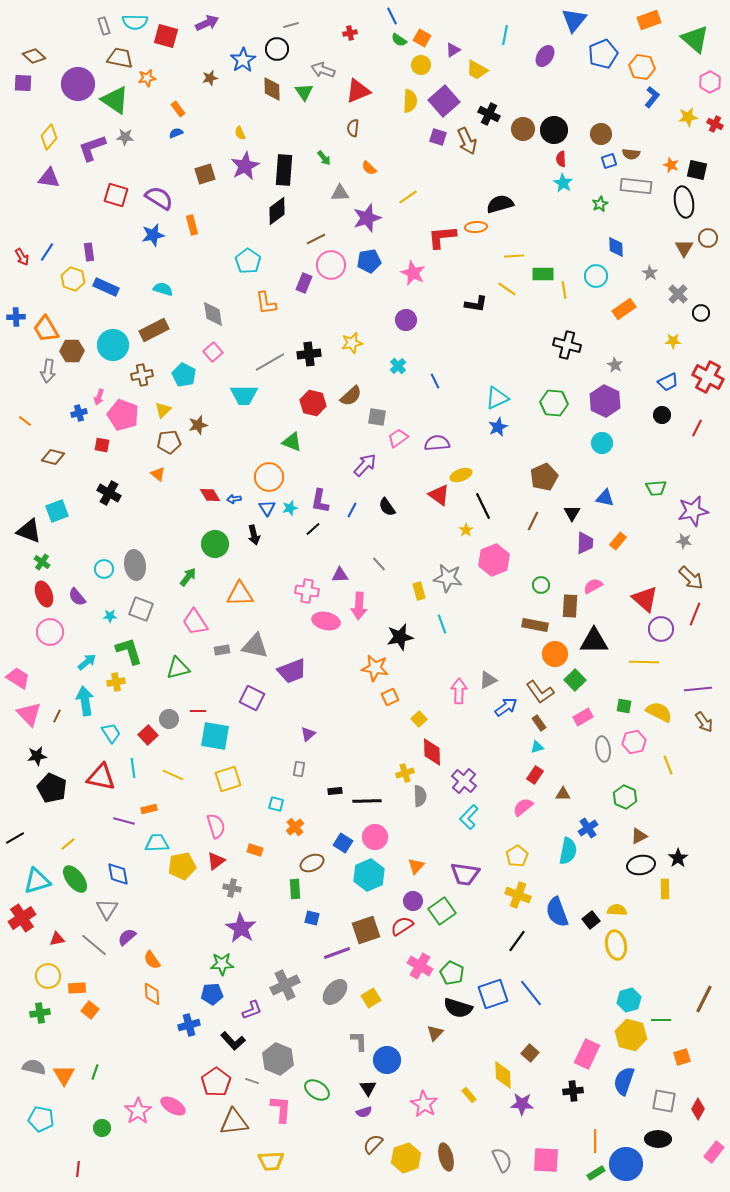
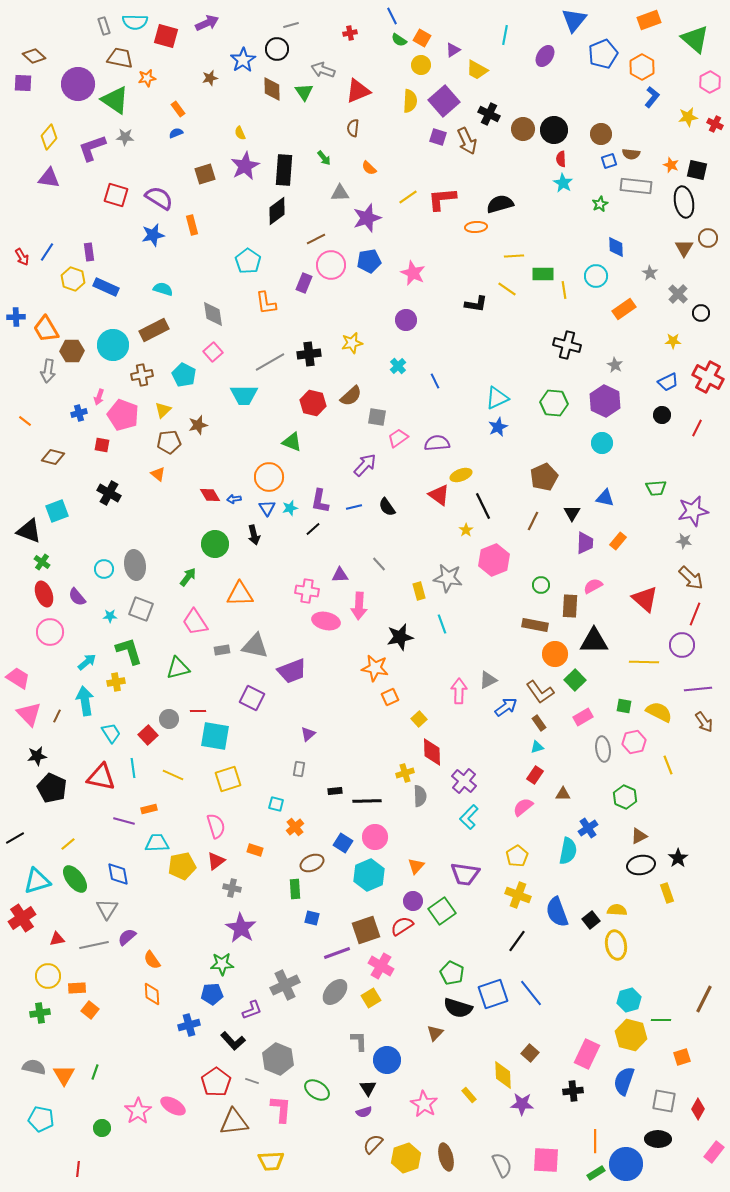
orange hexagon at (642, 67): rotated 20 degrees clockwise
red L-shape at (442, 237): moved 38 px up
blue line at (352, 510): moved 2 px right, 3 px up; rotated 49 degrees clockwise
purple circle at (661, 629): moved 21 px right, 16 px down
yellow rectangle at (665, 889): moved 2 px right, 4 px down; rotated 18 degrees counterclockwise
gray line at (94, 945): rotated 52 degrees counterclockwise
pink cross at (420, 966): moved 39 px left
gray semicircle at (502, 1160): moved 5 px down
